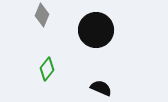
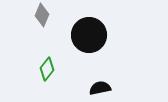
black circle: moved 7 px left, 5 px down
black semicircle: moved 1 px left; rotated 35 degrees counterclockwise
